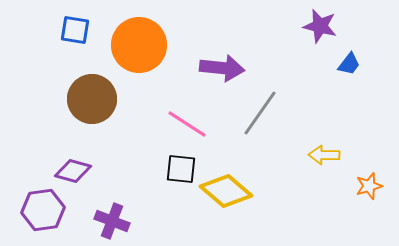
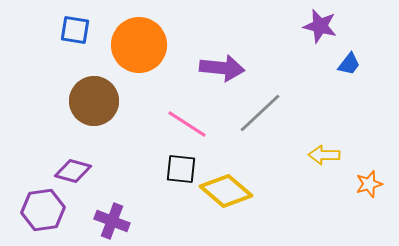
brown circle: moved 2 px right, 2 px down
gray line: rotated 12 degrees clockwise
orange star: moved 2 px up
